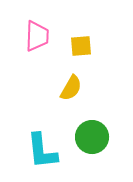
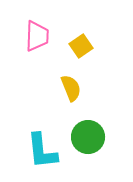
yellow square: rotated 30 degrees counterclockwise
yellow semicircle: rotated 52 degrees counterclockwise
green circle: moved 4 px left
